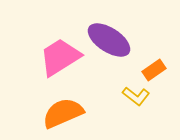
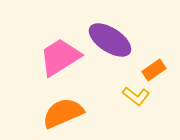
purple ellipse: moved 1 px right
